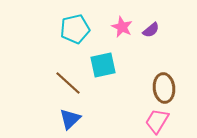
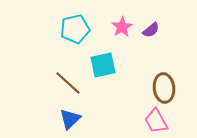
pink star: rotated 15 degrees clockwise
pink trapezoid: moved 1 px left; rotated 60 degrees counterclockwise
